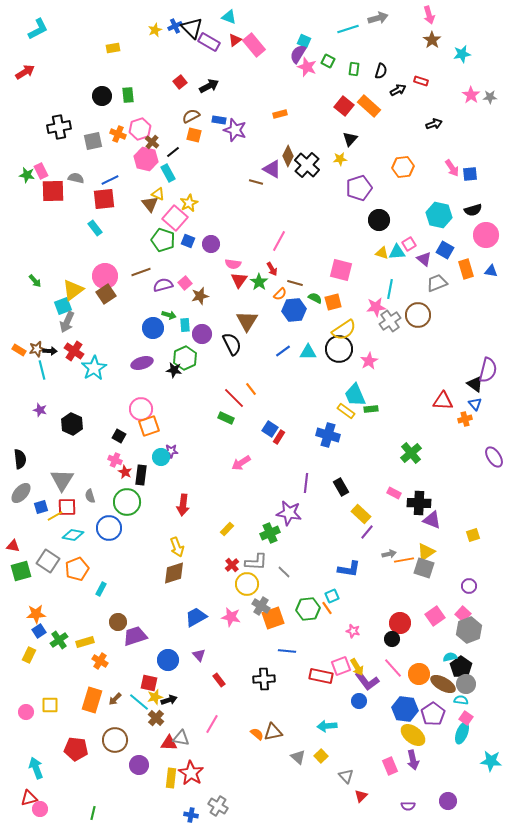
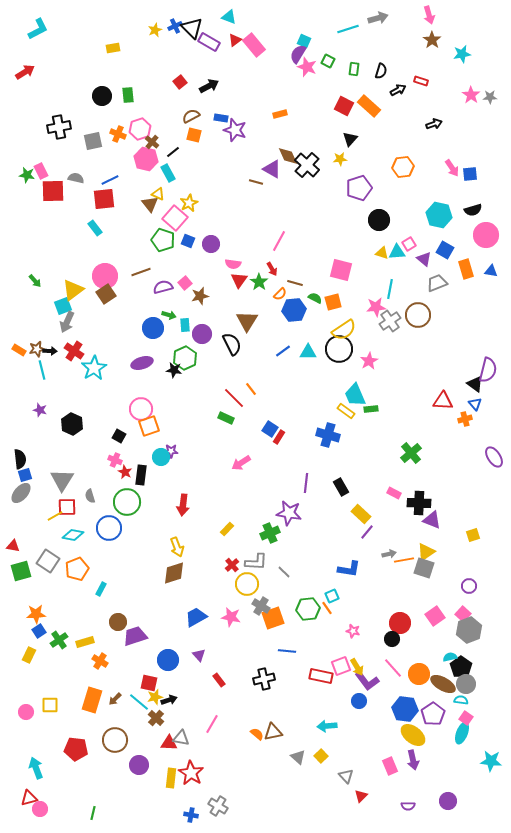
red square at (344, 106): rotated 12 degrees counterclockwise
blue rectangle at (219, 120): moved 2 px right, 2 px up
brown diamond at (288, 156): rotated 50 degrees counterclockwise
purple semicircle at (163, 285): moved 2 px down
blue square at (41, 507): moved 16 px left, 32 px up
black cross at (264, 679): rotated 10 degrees counterclockwise
